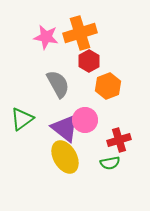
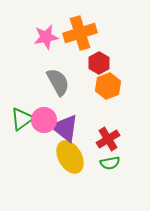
pink star: rotated 20 degrees counterclockwise
red hexagon: moved 10 px right, 2 px down
gray semicircle: moved 2 px up
pink circle: moved 41 px left
red cross: moved 11 px left, 1 px up; rotated 15 degrees counterclockwise
yellow ellipse: moved 5 px right
